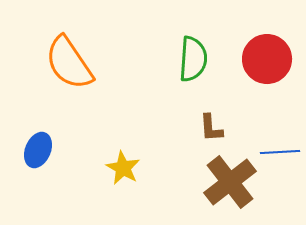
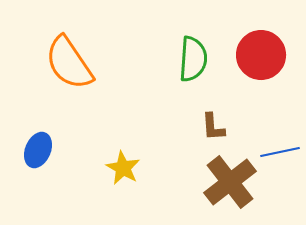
red circle: moved 6 px left, 4 px up
brown L-shape: moved 2 px right, 1 px up
blue line: rotated 9 degrees counterclockwise
